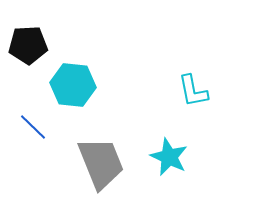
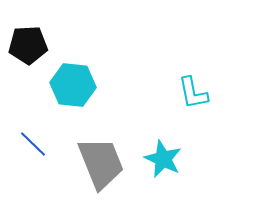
cyan L-shape: moved 2 px down
blue line: moved 17 px down
cyan star: moved 6 px left, 2 px down
